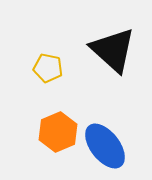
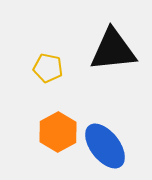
black triangle: rotated 48 degrees counterclockwise
orange hexagon: rotated 6 degrees counterclockwise
